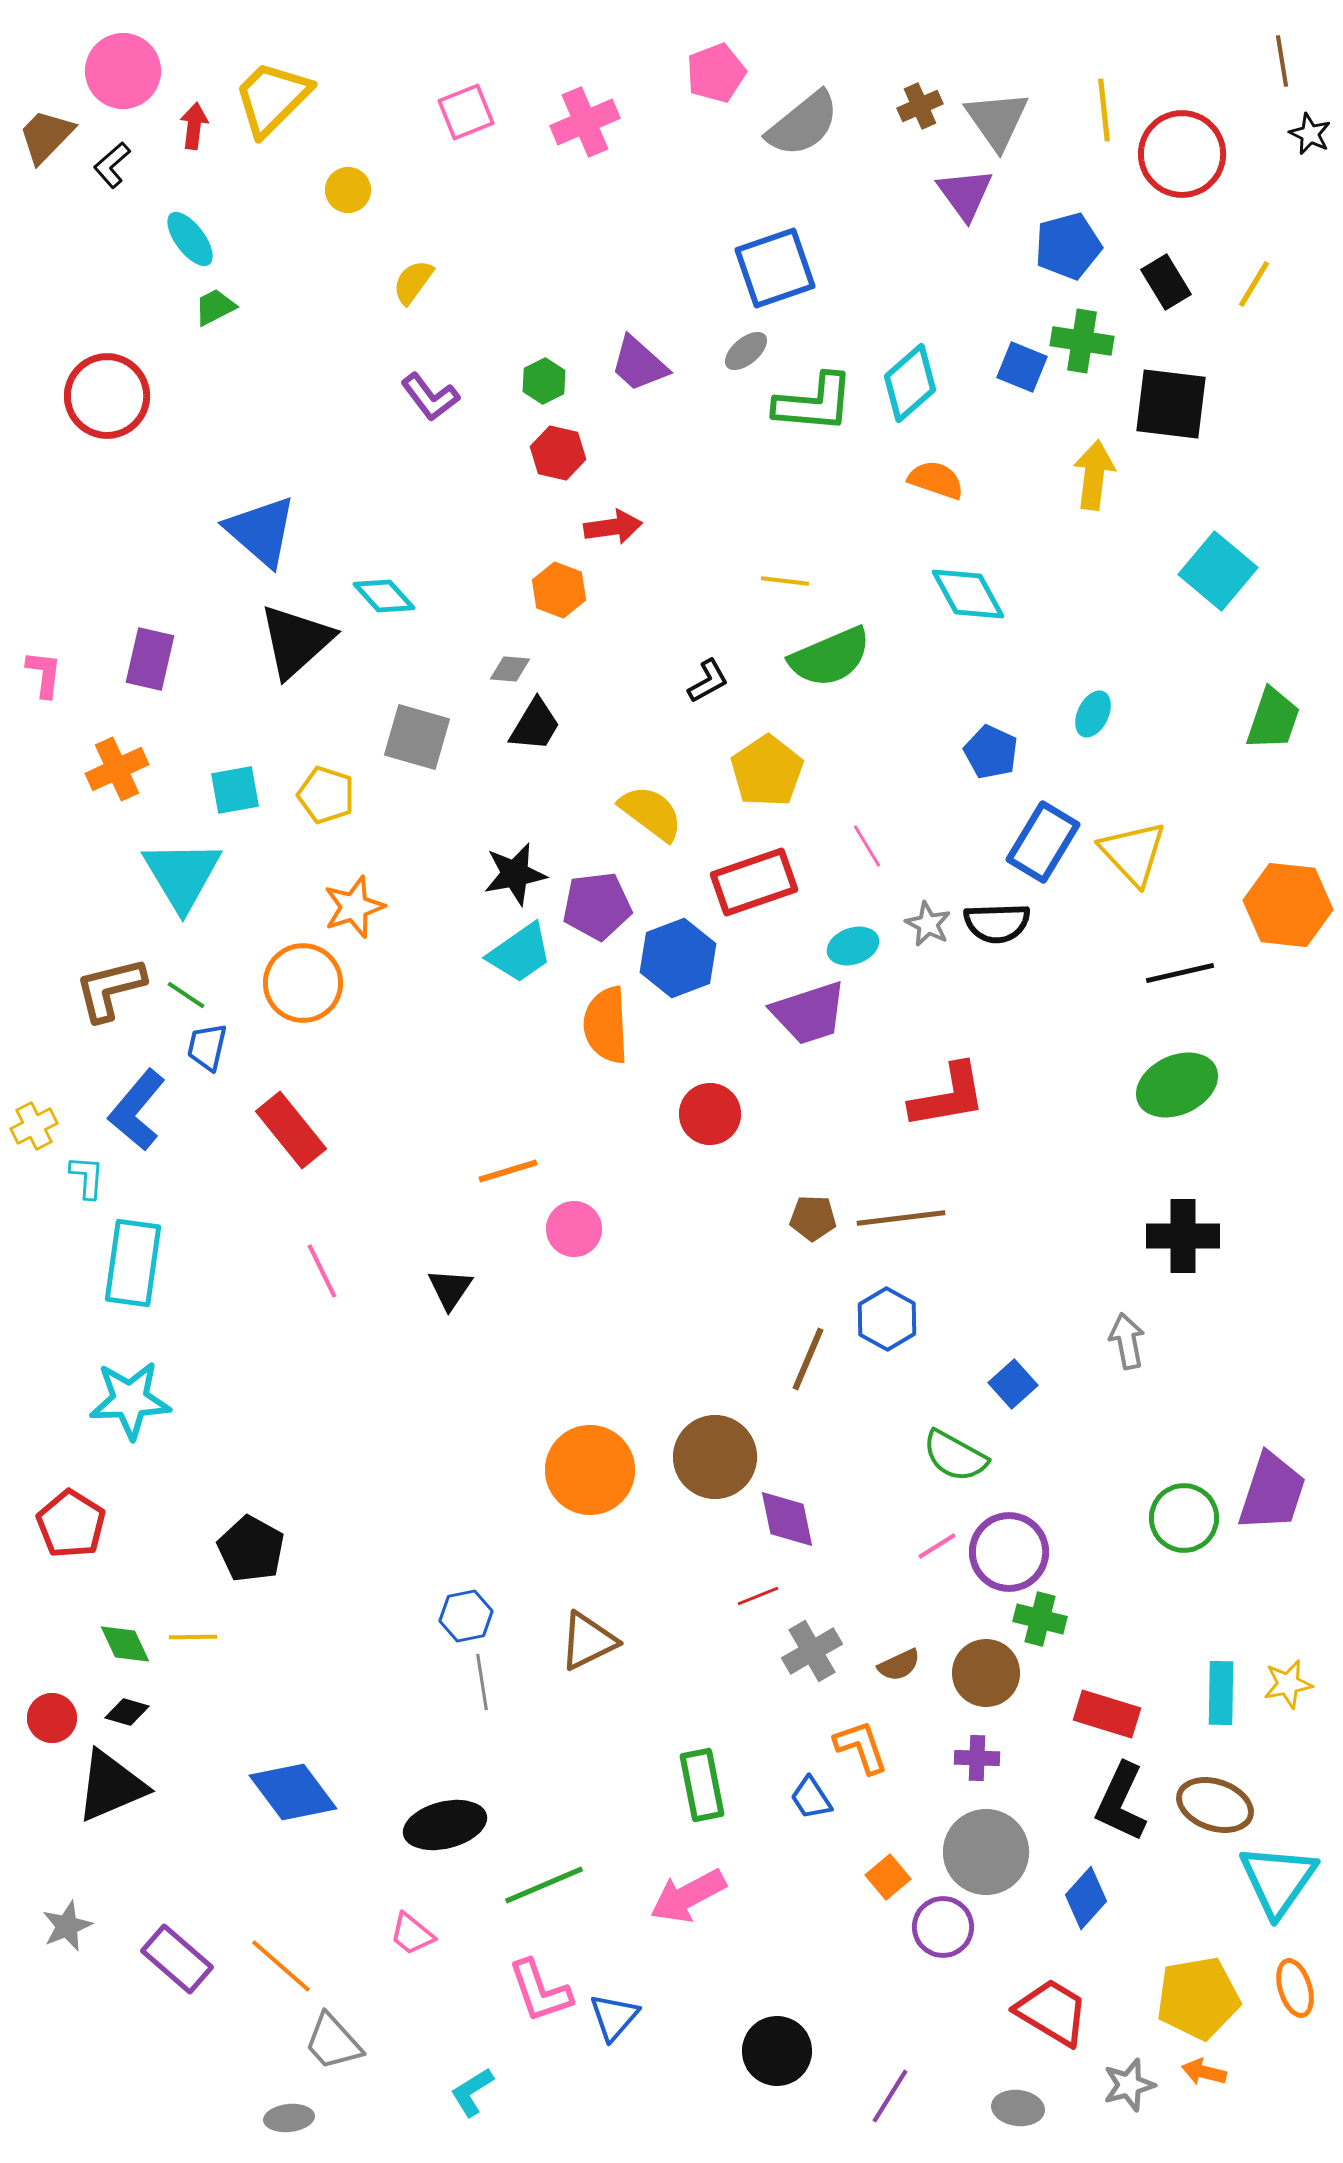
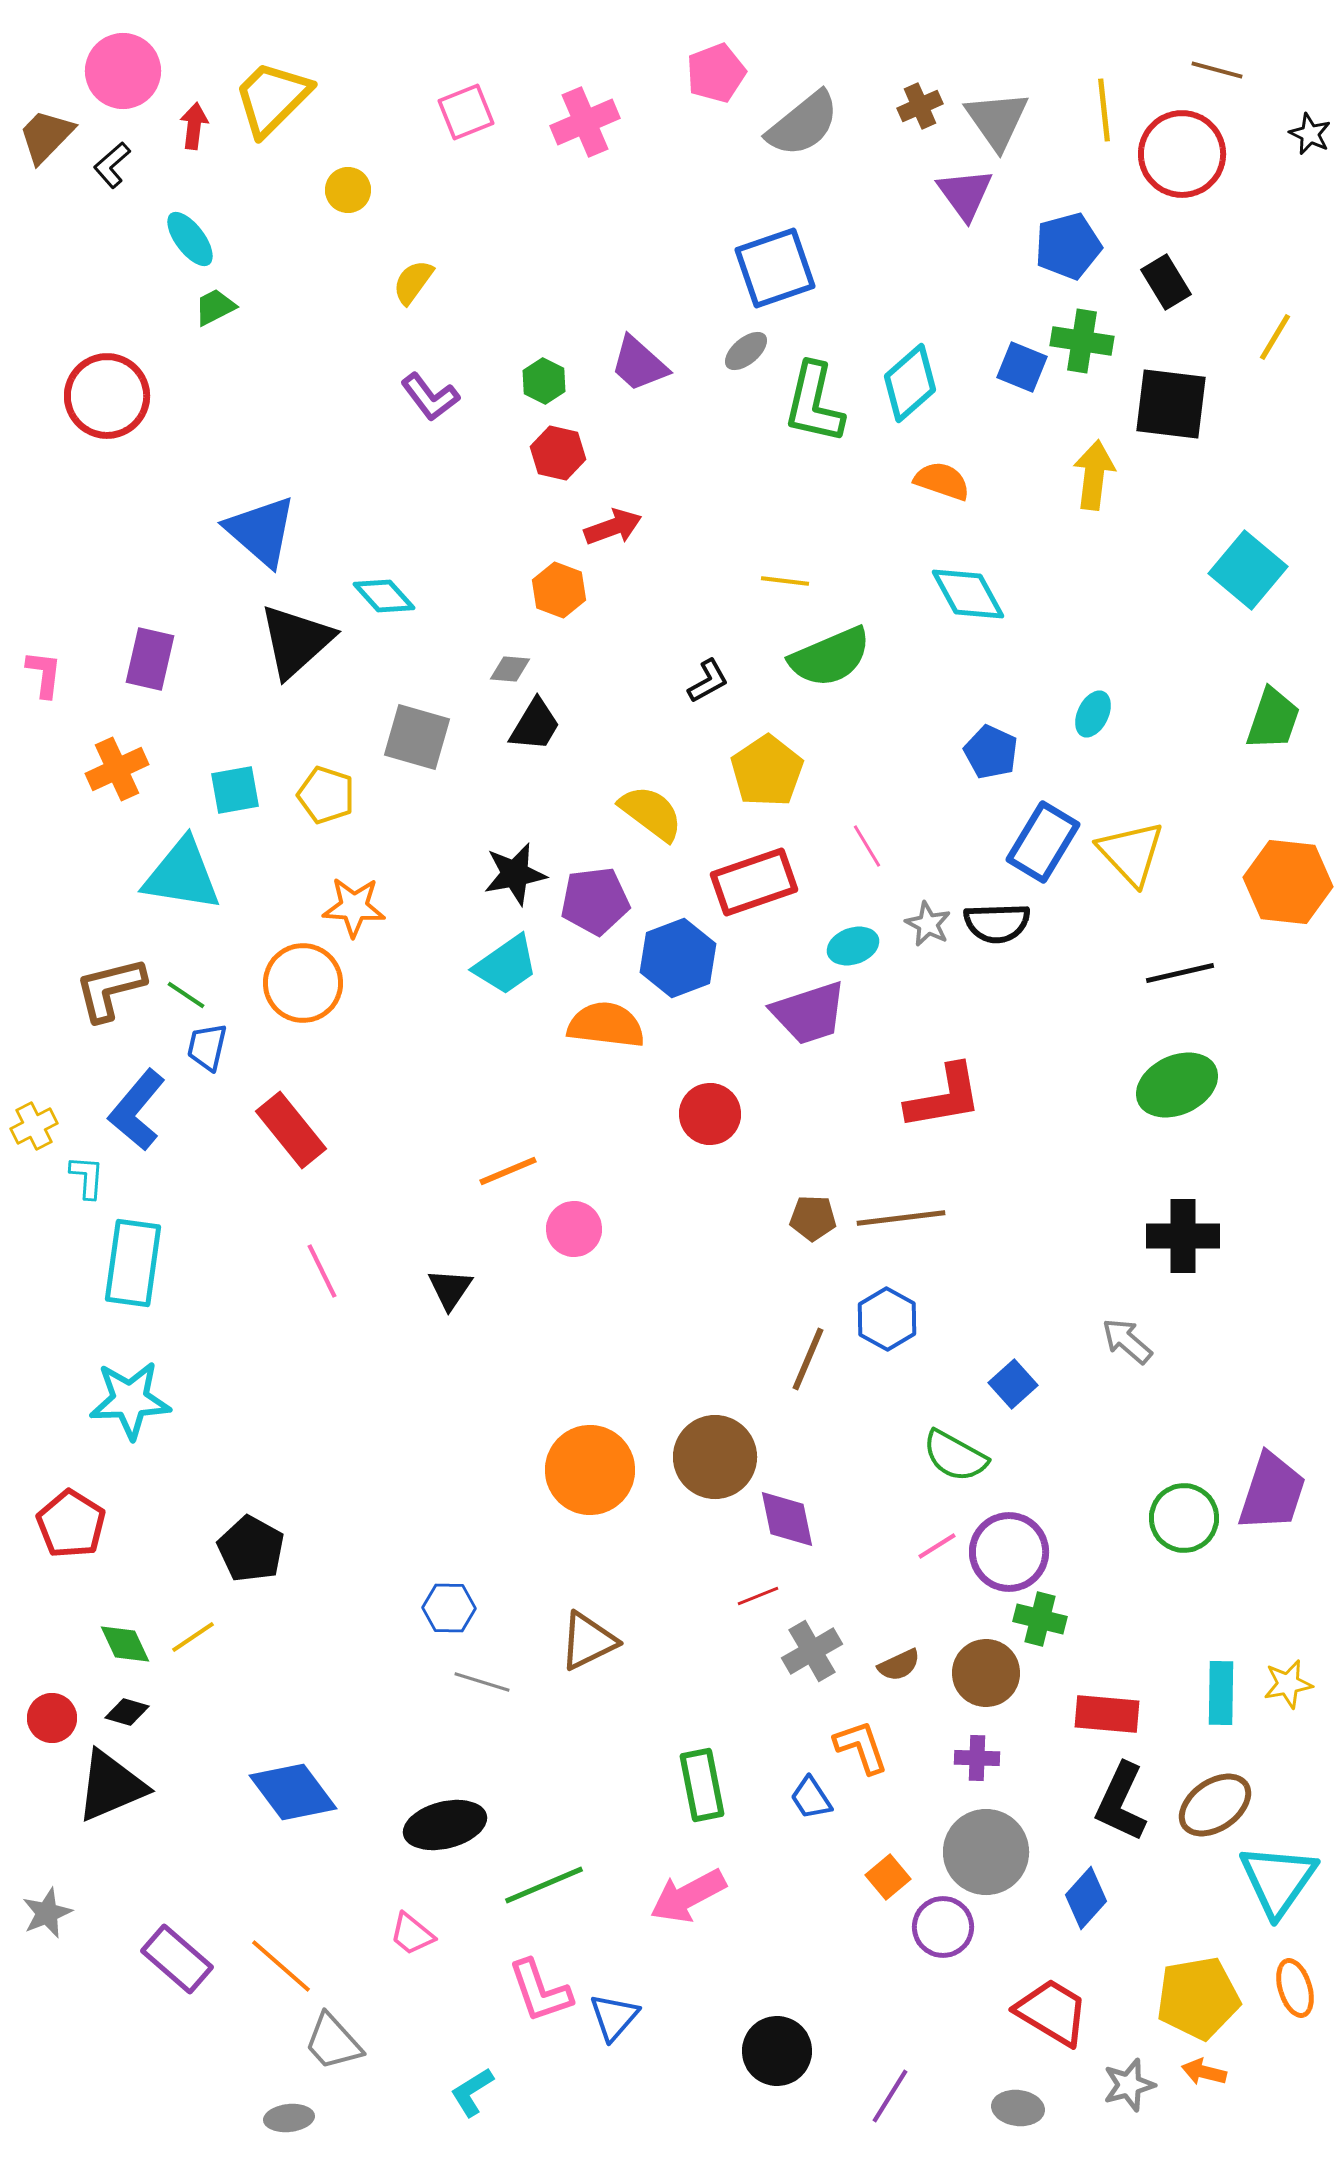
brown line at (1282, 61): moved 65 px left, 9 px down; rotated 66 degrees counterclockwise
yellow line at (1254, 284): moved 21 px right, 53 px down
green hexagon at (544, 381): rotated 6 degrees counterclockwise
green L-shape at (814, 403): rotated 98 degrees clockwise
orange semicircle at (936, 480): moved 6 px right, 1 px down
red arrow at (613, 527): rotated 12 degrees counterclockwise
cyan square at (1218, 571): moved 30 px right, 1 px up
yellow triangle at (1133, 853): moved 2 px left
cyan triangle at (182, 875): rotated 50 degrees counterclockwise
orange hexagon at (1288, 905): moved 23 px up
purple pentagon at (597, 906): moved 2 px left, 5 px up
orange star at (354, 907): rotated 22 degrees clockwise
cyan trapezoid at (520, 953): moved 14 px left, 12 px down
orange semicircle at (606, 1025): rotated 100 degrees clockwise
red L-shape at (948, 1096): moved 4 px left, 1 px down
orange line at (508, 1171): rotated 6 degrees counterclockwise
gray arrow at (1127, 1341): rotated 38 degrees counterclockwise
blue hexagon at (466, 1616): moved 17 px left, 8 px up; rotated 12 degrees clockwise
yellow line at (193, 1637): rotated 33 degrees counterclockwise
gray line at (482, 1682): rotated 64 degrees counterclockwise
red rectangle at (1107, 1714): rotated 12 degrees counterclockwise
brown ellipse at (1215, 1805): rotated 54 degrees counterclockwise
gray star at (67, 1926): moved 20 px left, 13 px up
